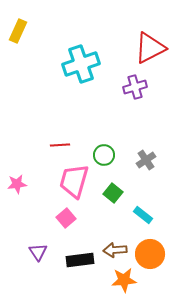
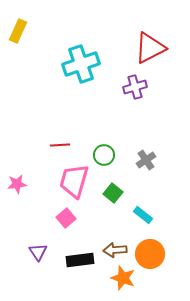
orange star: moved 1 px left, 2 px up; rotated 25 degrees clockwise
